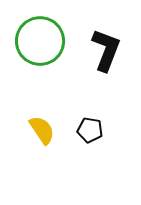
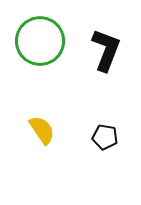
black pentagon: moved 15 px right, 7 px down
